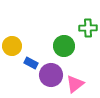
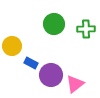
green cross: moved 2 px left, 1 px down
green circle: moved 10 px left, 22 px up
